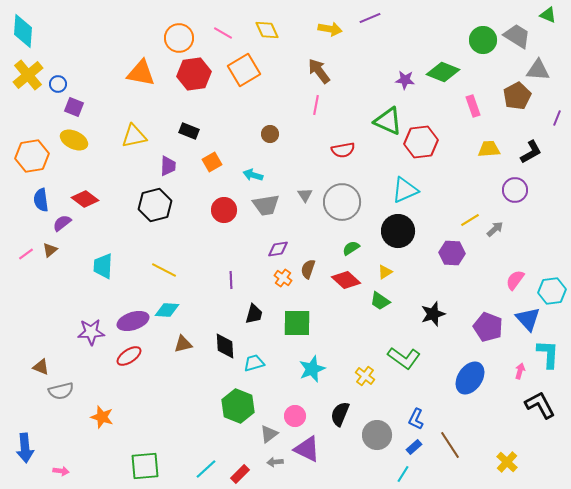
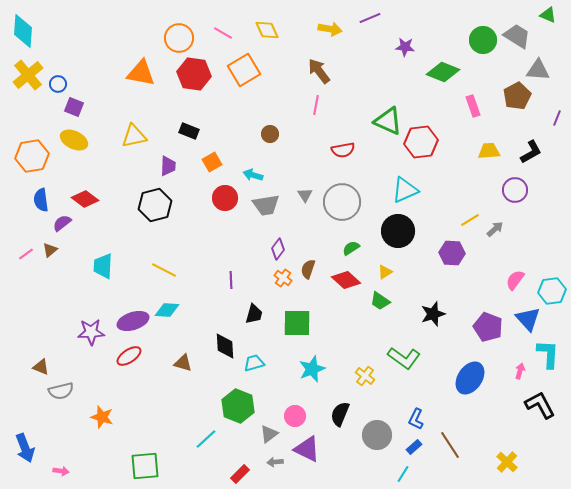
red hexagon at (194, 74): rotated 16 degrees clockwise
purple star at (405, 80): moved 33 px up
yellow trapezoid at (489, 149): moved 2 px down
red circle at (224, 210): moved 1 px right, 12 px up
purple diamond at (278, 249): rotated 45 degrees counterclockwise
brown triangle at (183, 344): moved 19 px down; rotated 30 degrees clockwise
blue arrow at (25, 448): rotated 16 degrees counterclockwise
cyan line at (206, 469): moved 30 px up
